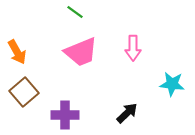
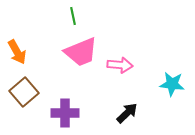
green line: moved 2 px left, 4 px down; rotated 42 degrees clockwise
pink arrow: moved 13 px left, 17 px down; rotated 85 degrees counterclockwise
purple cross: moved 2 px up
